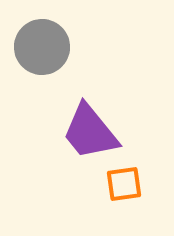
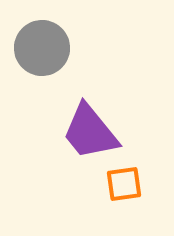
gray circle: moved 1 px down
